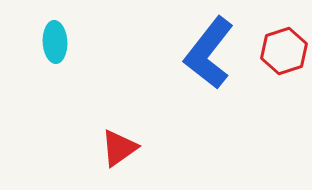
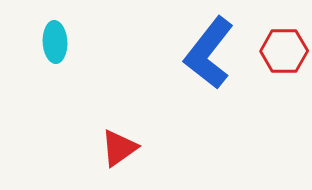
red hexagon: rotated 18 degrees clockwise
